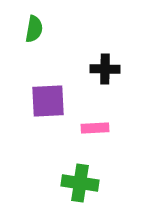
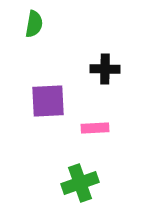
green semicircle: moved 5 px up
green cross: rotated 27 degrees counterclockwise
